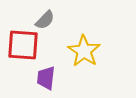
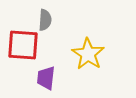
gray semicircle: rotated 40 degrees counterclockwise
yellow star: moved 4 px right, 3 px down
